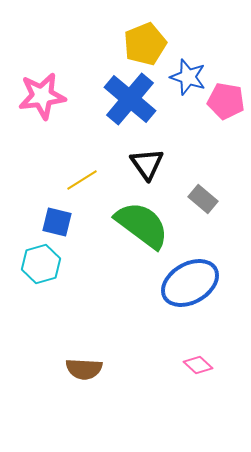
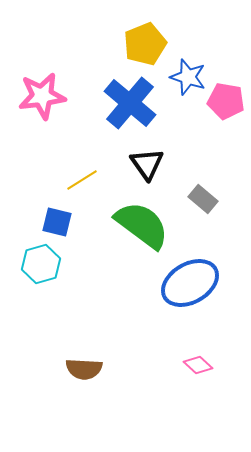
blue cross: moved 4 px down
